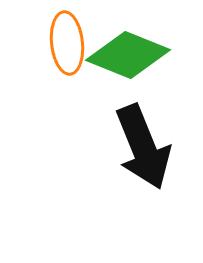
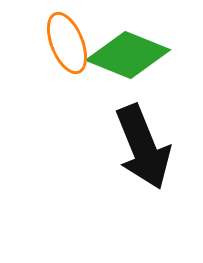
orange ellipse: rotated 16 degrees counterclockwise
